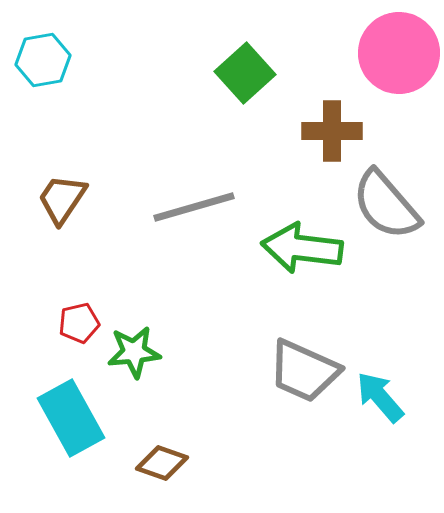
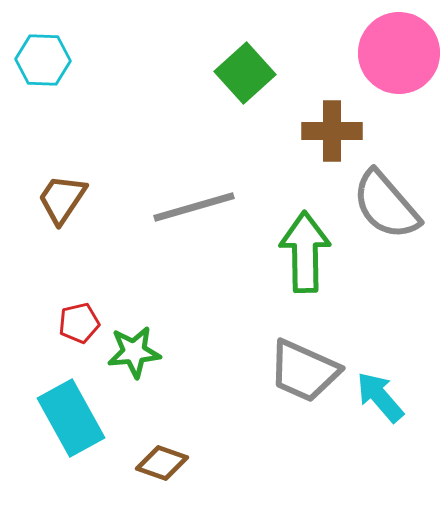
cyan hexagon: rotated 12 degrees clockwise
green arrow: moved 3 px right, 4 px down; rotated 82 degrees clockwise
